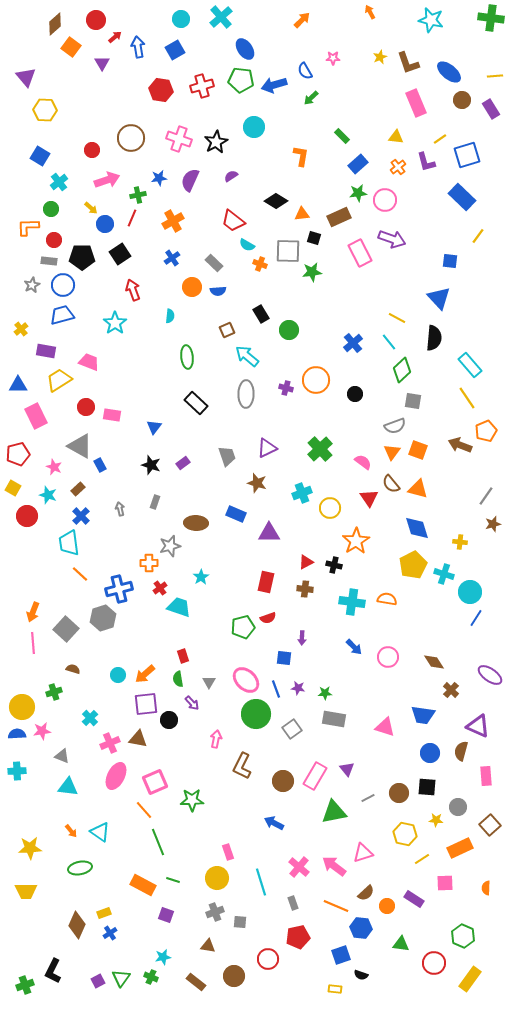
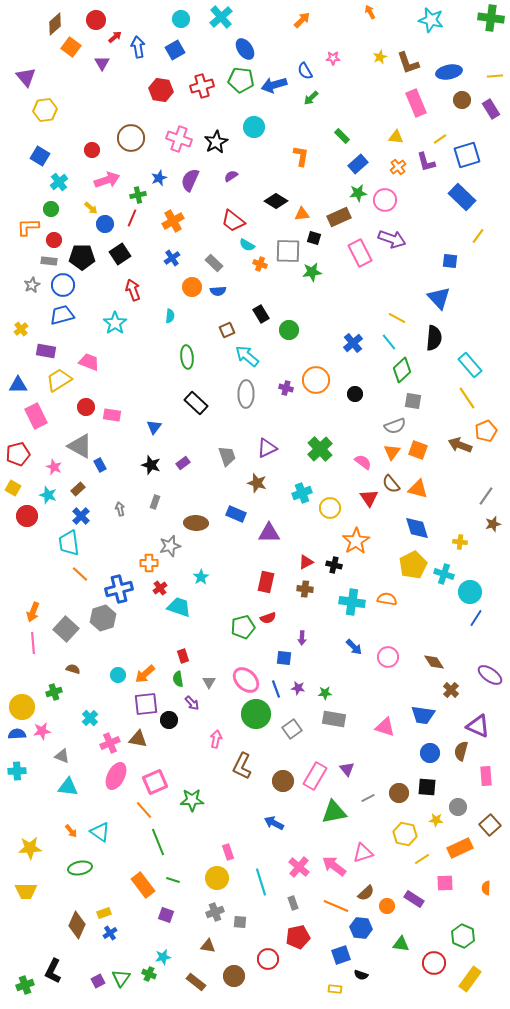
blue ellipse at (449, 72): rotated 50 degrees counterclockwise
yellow hexagon at (45, 110): rotated 10 degrees counterclockwise
blue star at (159, 178): rotated 14 degrees counterclockwise
orange rectangle at (143, 885): rotated 25 degrees clockwise
green cross at (151, 977): moved 2 px left, 3 px up
